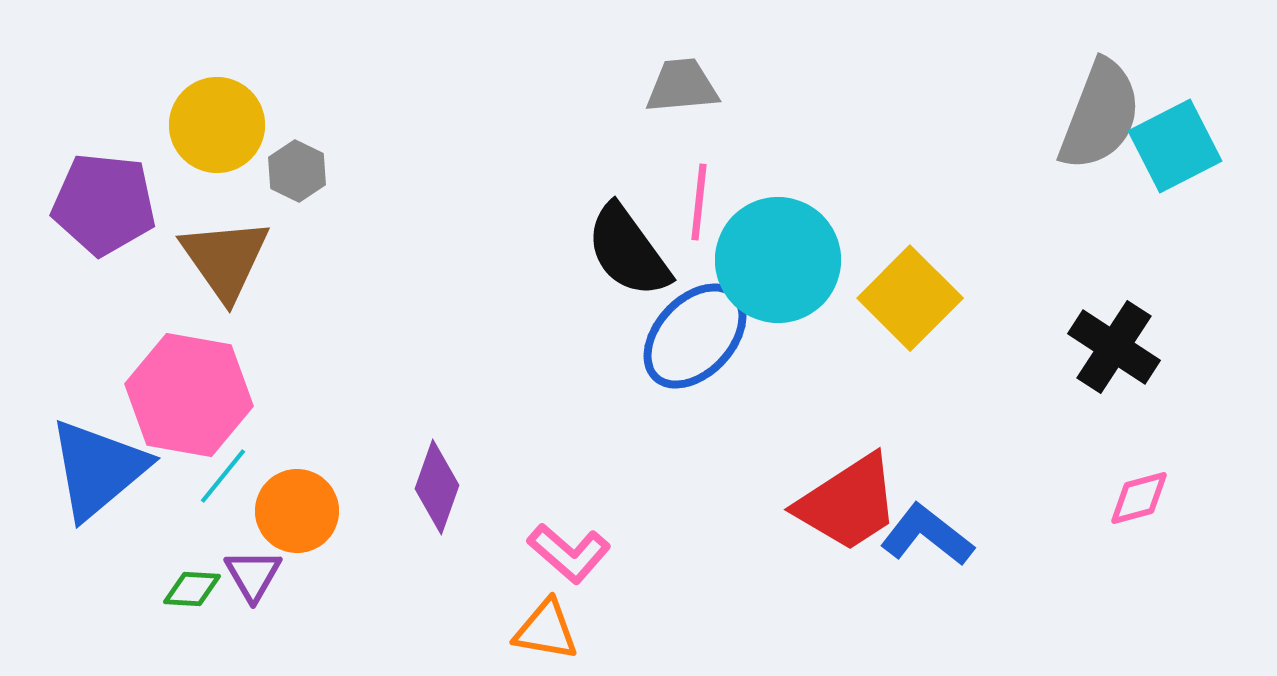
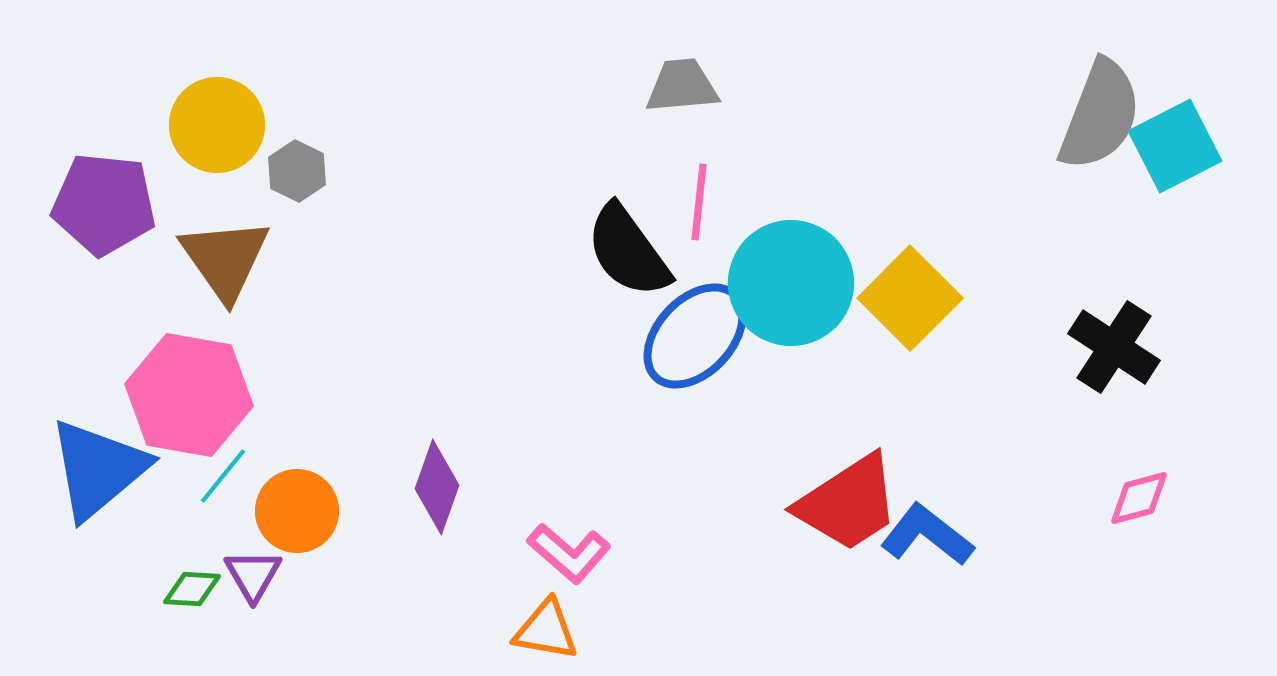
cyan circle: moved 13 px right, 23 px down
